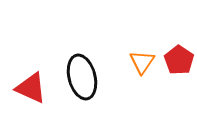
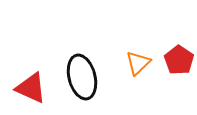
orange triangle: moved 4 px left, 1 px down; rotated 12 degrees clockwise
